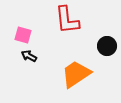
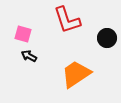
red L-shape: rotated 12 degrees counterclockwise
pink square: moved 1 px up
black circle: moved 8 px up
